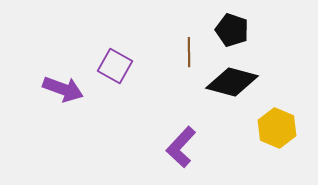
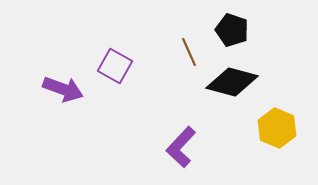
brown line: rotated 24 degrees counterclockwise
